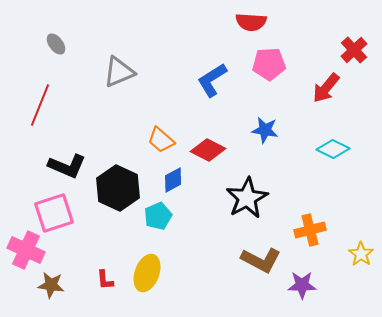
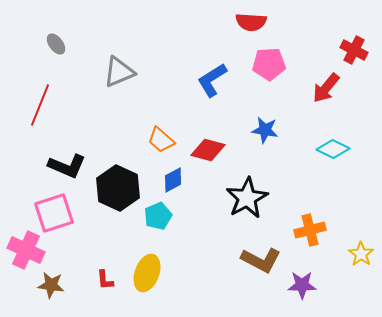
red cross: rotated 20 degrees counterclockwise
red diamond: rotated 12 degrees counterclockwise
